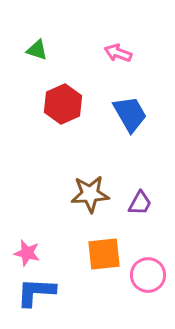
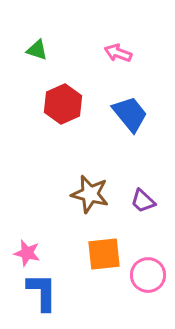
blue trapezoid: rotated 9 degrees counterclockwise
brown star: rotated 18 degrees clockwise
purple trapezoid: moved 3 px right, 2 px up; rotated 104 degrees clockwise
blue L-shape: moved 6 px right; rotated 87 degrees clockwise
